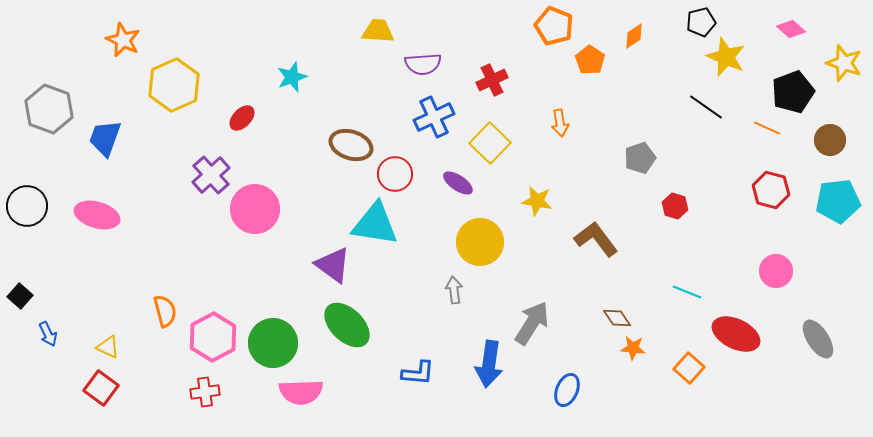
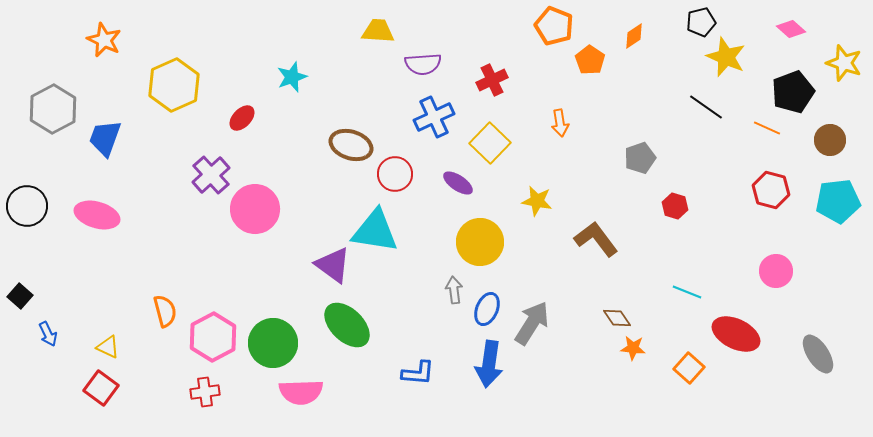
orange star at (123, 40): moved 19 px left
gray hexagon at (49, 109): moved 4 px right; rotated 12 degrees clockwise
cyan triangle at (375, 224): moved 7 px down
gray ellipse at (818, 339): moved 15 px down
blue ellipse at (567, 390): moved 80 px left, 81 px up
